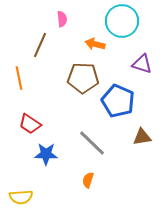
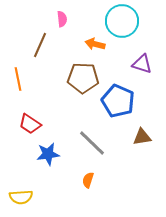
orange line: moved 1 px left, 1 px down
blue star: moved 2 px right; rotated 10 degrees counterclockwise
